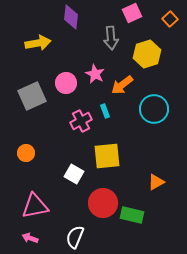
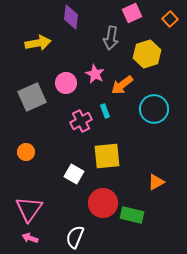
gray arrow: rotated 15 degrees clockwise
gray square: moved 1 px down
orange circle: moved 1 px up
pink triangle: moved 6 px left, 3 px down; rotated 44 degrees counterclockwise
